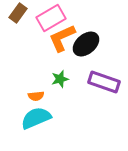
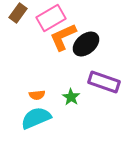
orange L-shape: moved 1 px right, 1 px up
green star: moved 11 px right, 18 px down; rotated 24 degrees counterclockwise
orange semicircle: moved 1 px right, 1 px up
